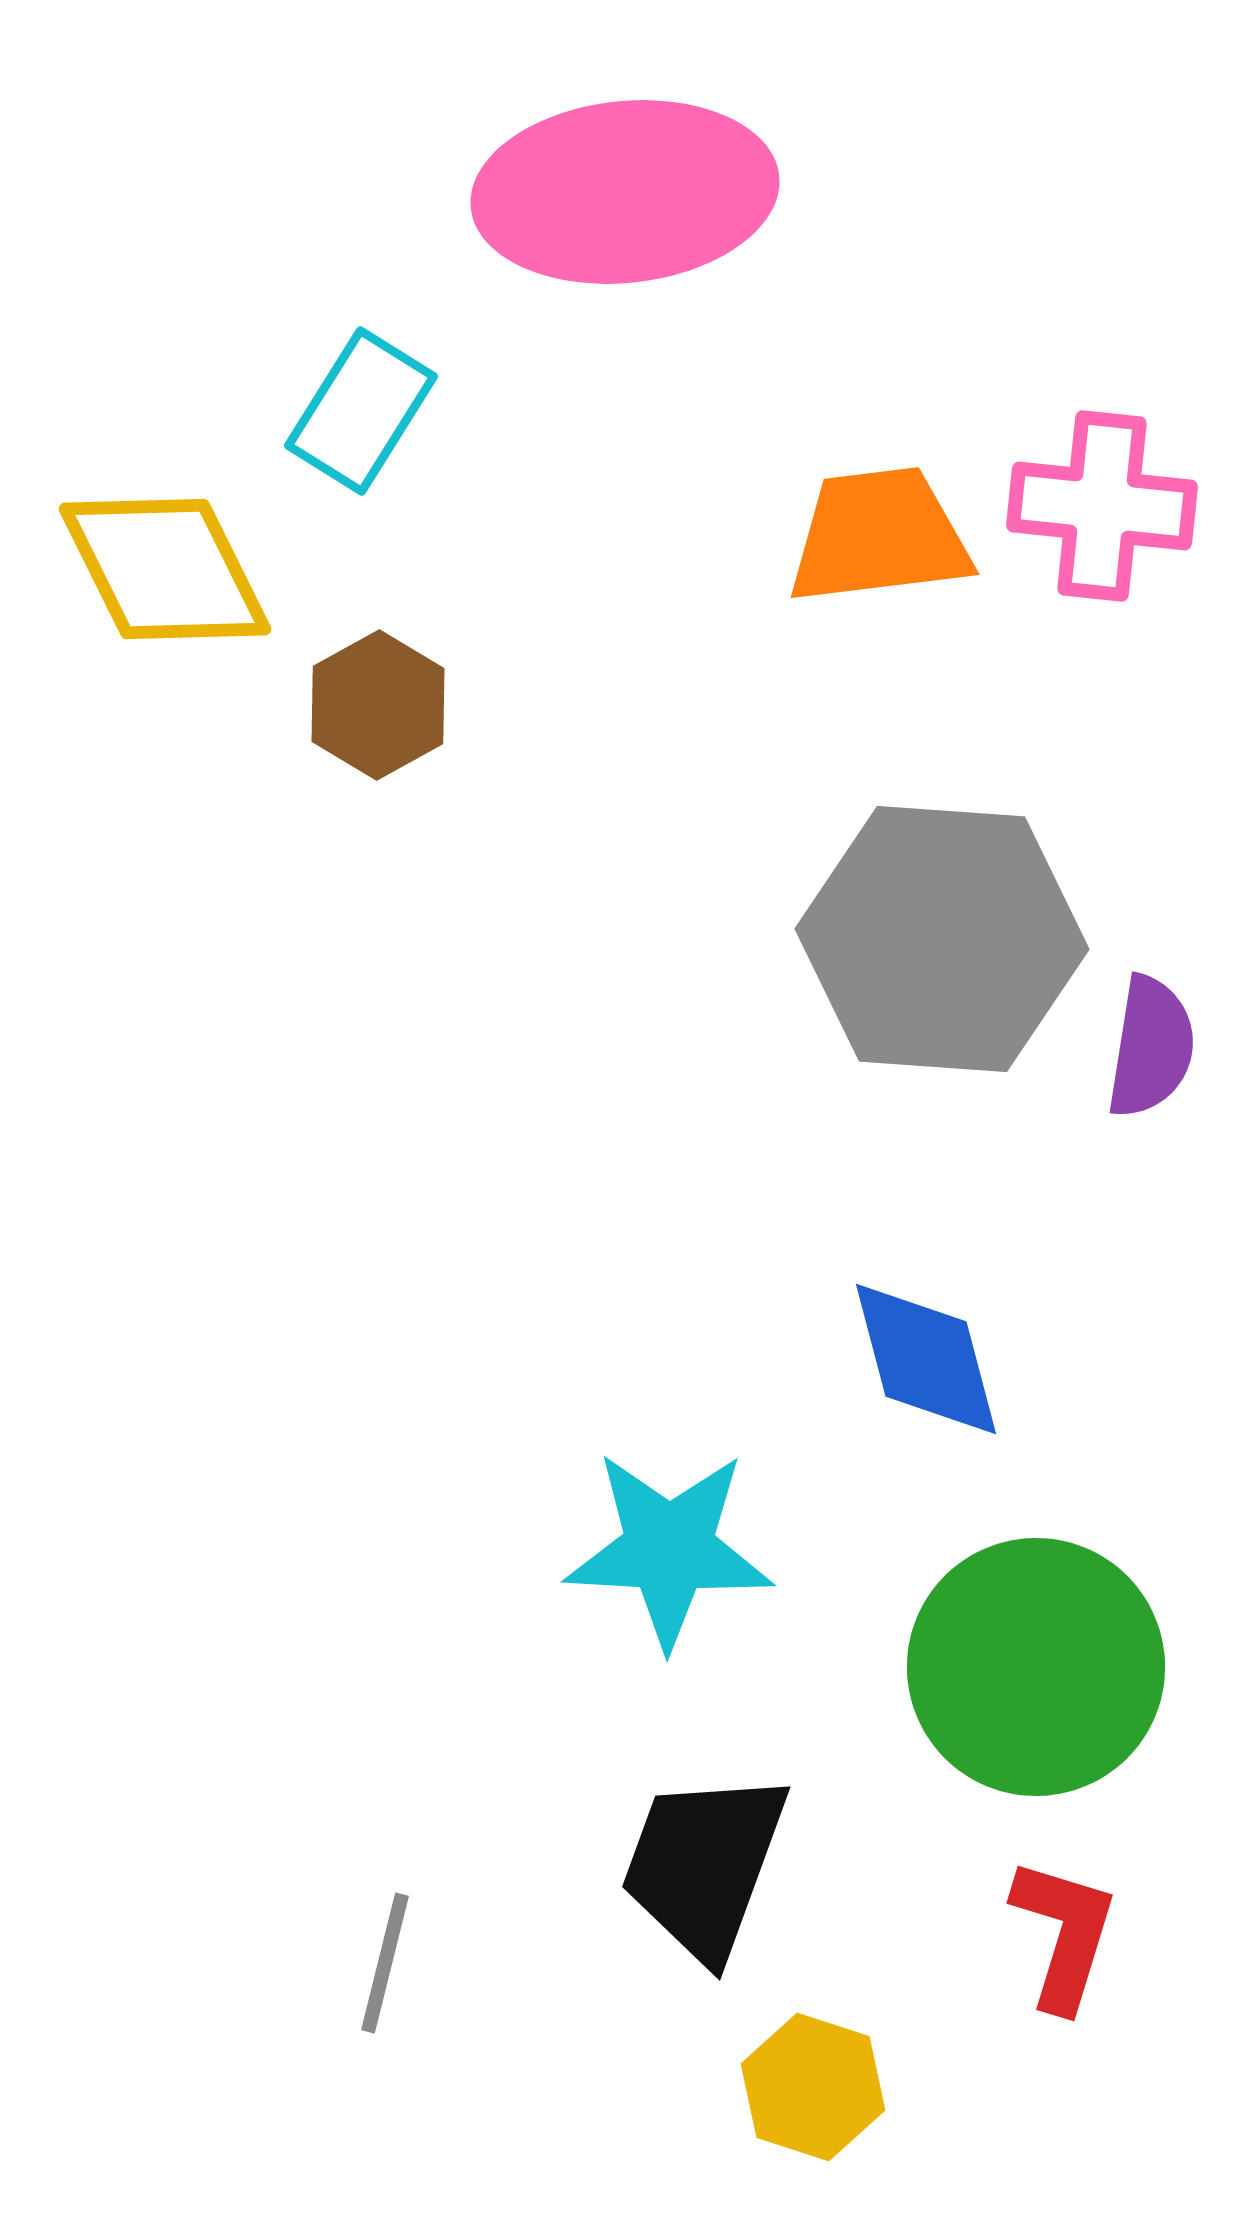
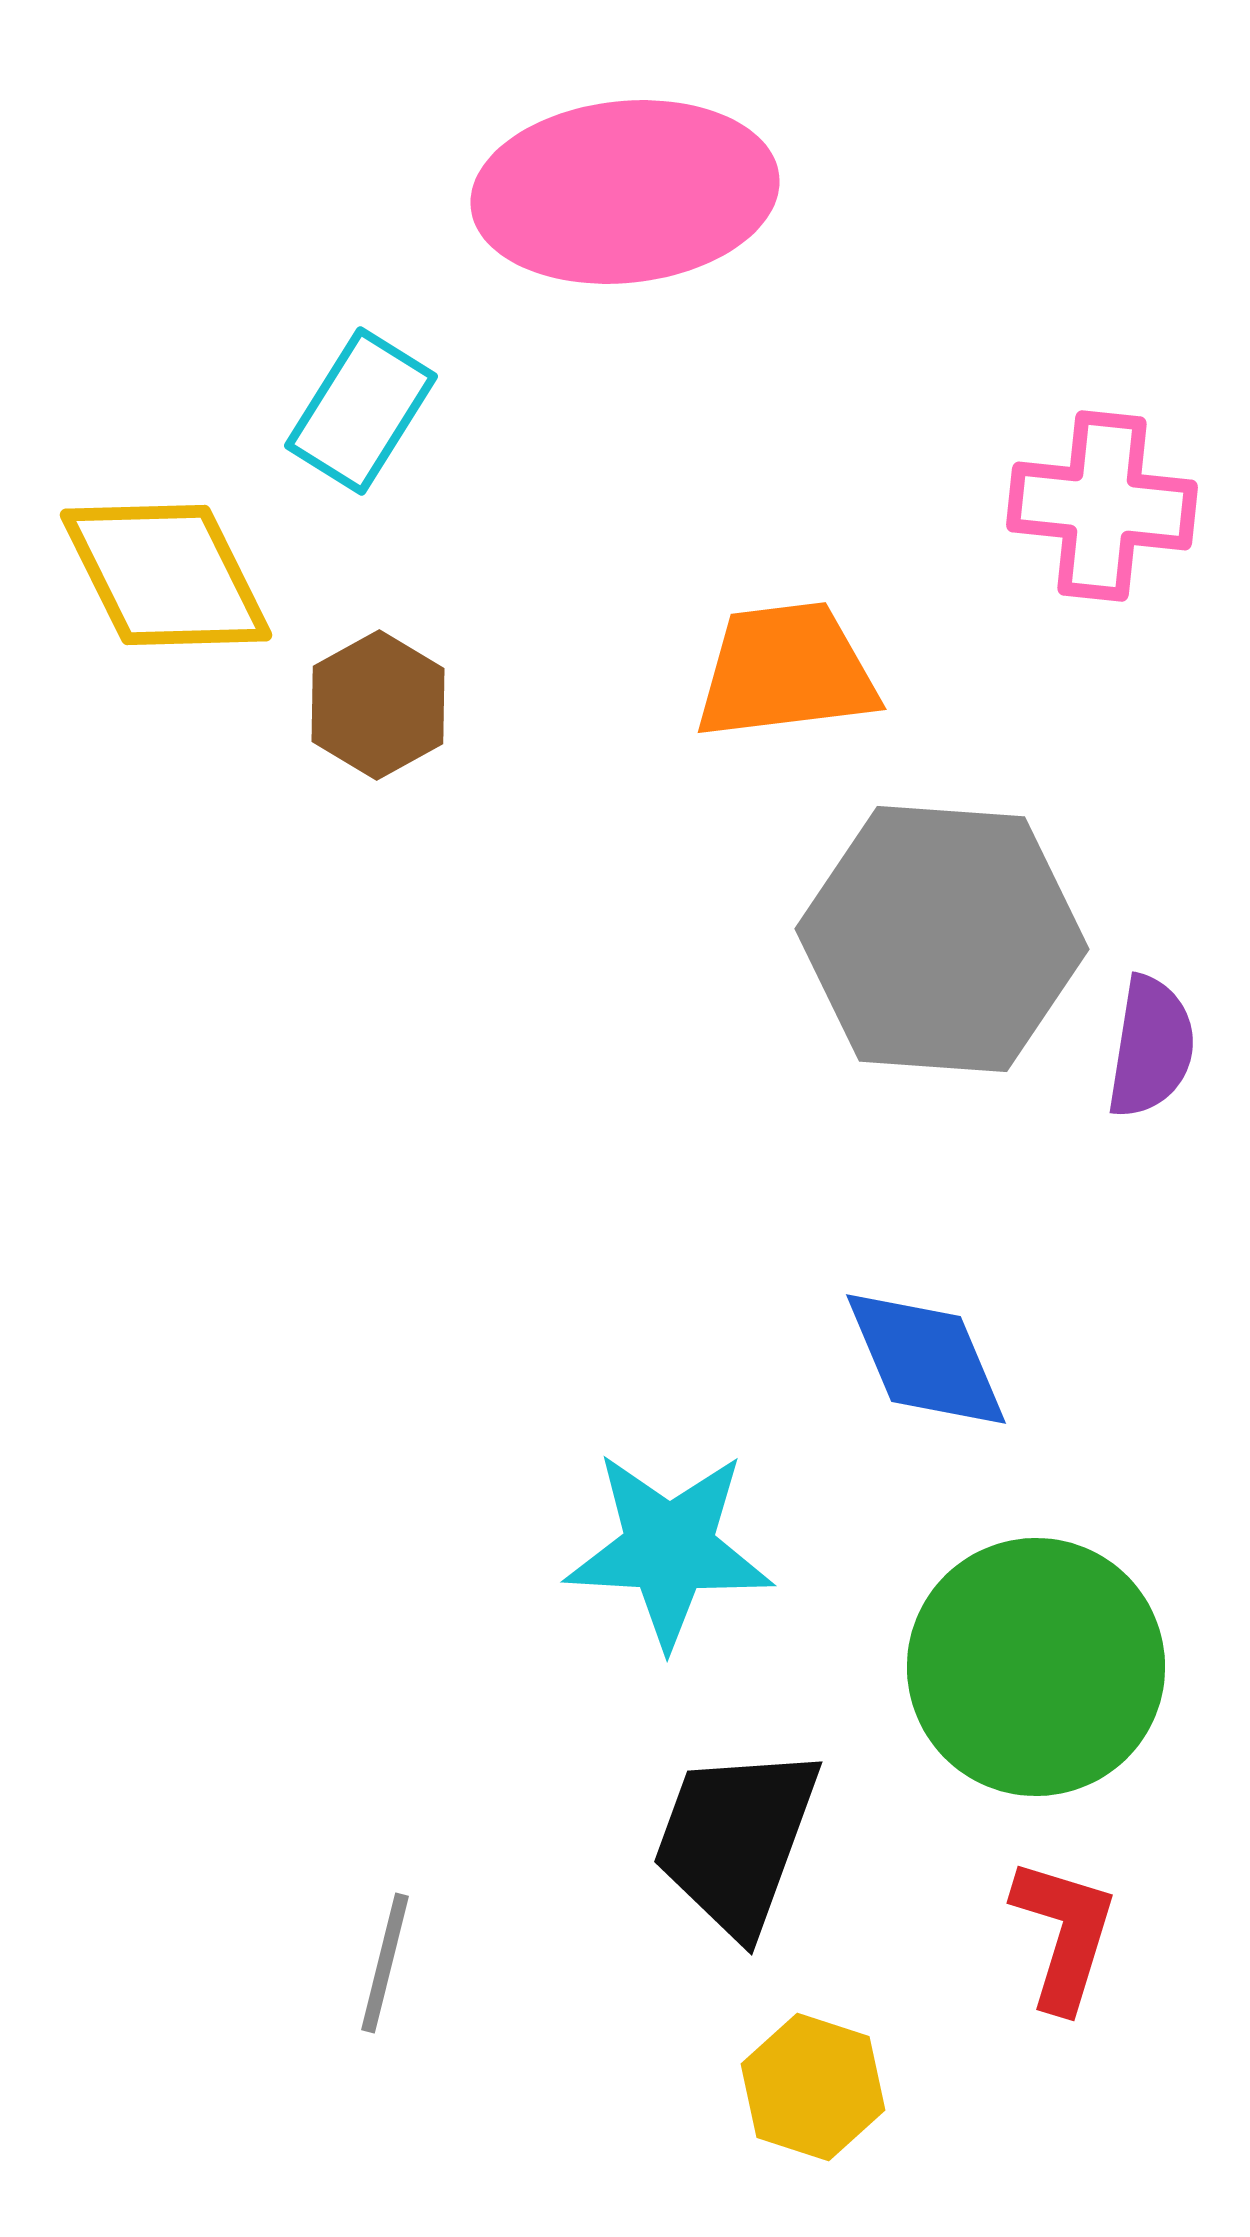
orange trapezoid: moved 93 px left, 135 px down
yellow diamond: moved 1 px right, 6 px down
blue diamond: rotated 8 degrees counterclockwise
black trapezoid: moved 32 px right, 25 px up
